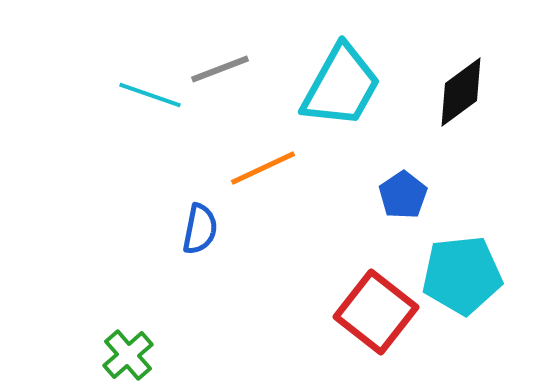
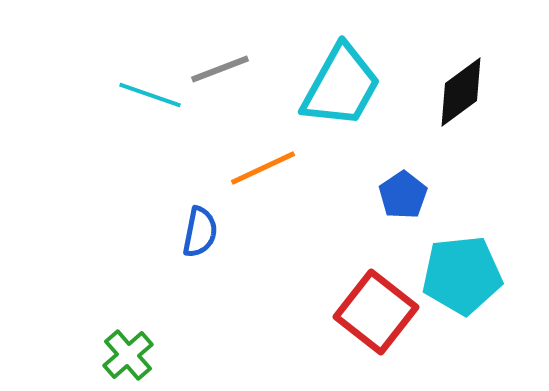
blue semicircle: moved 3 px down
